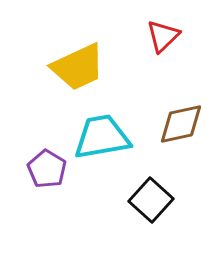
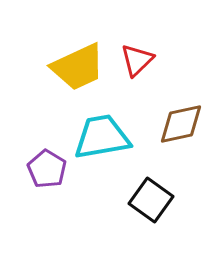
red triangle: moved 26 px left, 24 px down
black square: rotated 6 degrees counterclockwise
